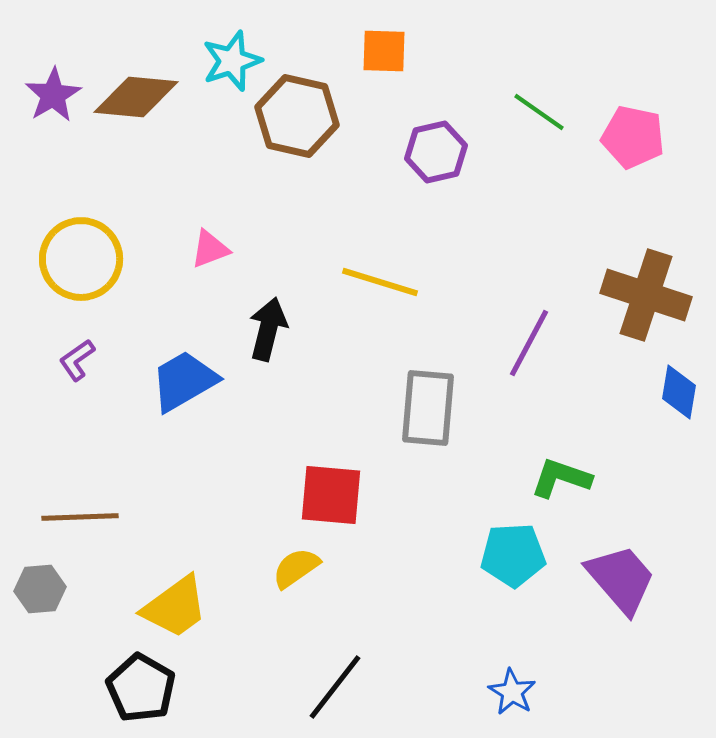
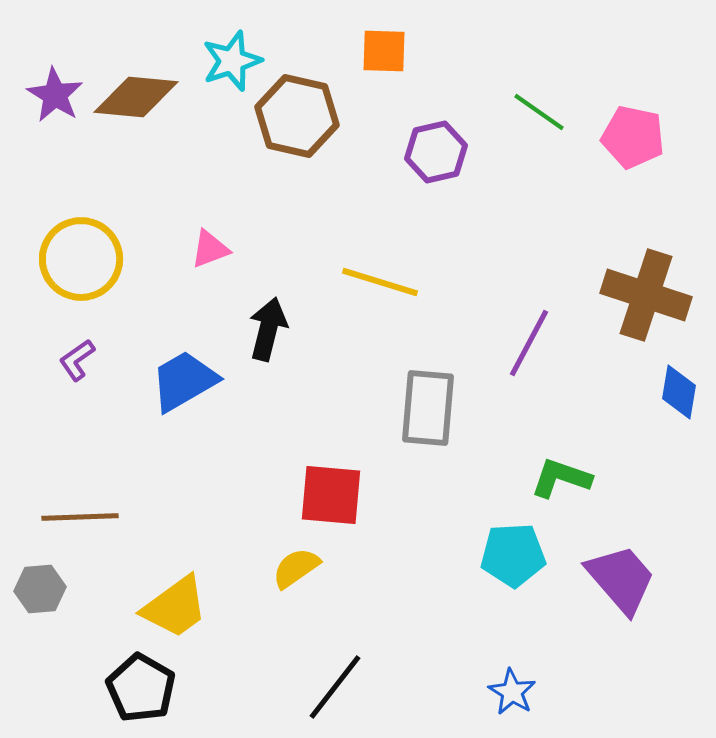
purple star: moved 2 px right; rotated 10 degrees counterclockwise
